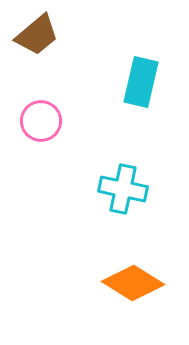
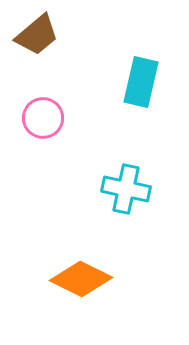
pink circle: moved 2 px right, 3 px up
cyan cross: moved 3 px right
orange diamond: moved 52 px left, 4 px up; rotated 6 degrees counterclockwise
